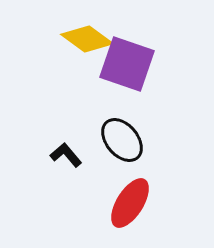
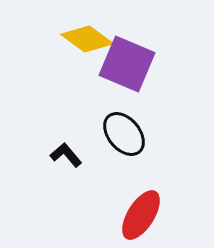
purple square: rotated 4 degrees clockwise
black ellipse: moved 2 px right, 6 px up
red ellipse: moved 11 px right, 12 px down
